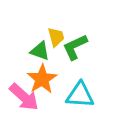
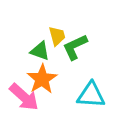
yellow trapezoid: moved 1 px right, 1 px up
cyan triangle: moved 11 px right
